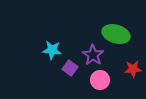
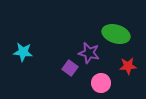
cyan star: moved 29 px left, 2 px down
purple star: moved 4 px left, 2 px up; rotated 20 degrees counterclockwise
red star: moved 5 px left, 3 px up
pink circle: moved 1 px right, 3 px down
